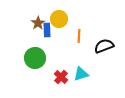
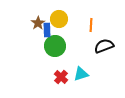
orange line: moved 12 px right, 11 px up
green circle: moved 20 px right, 12 px up
